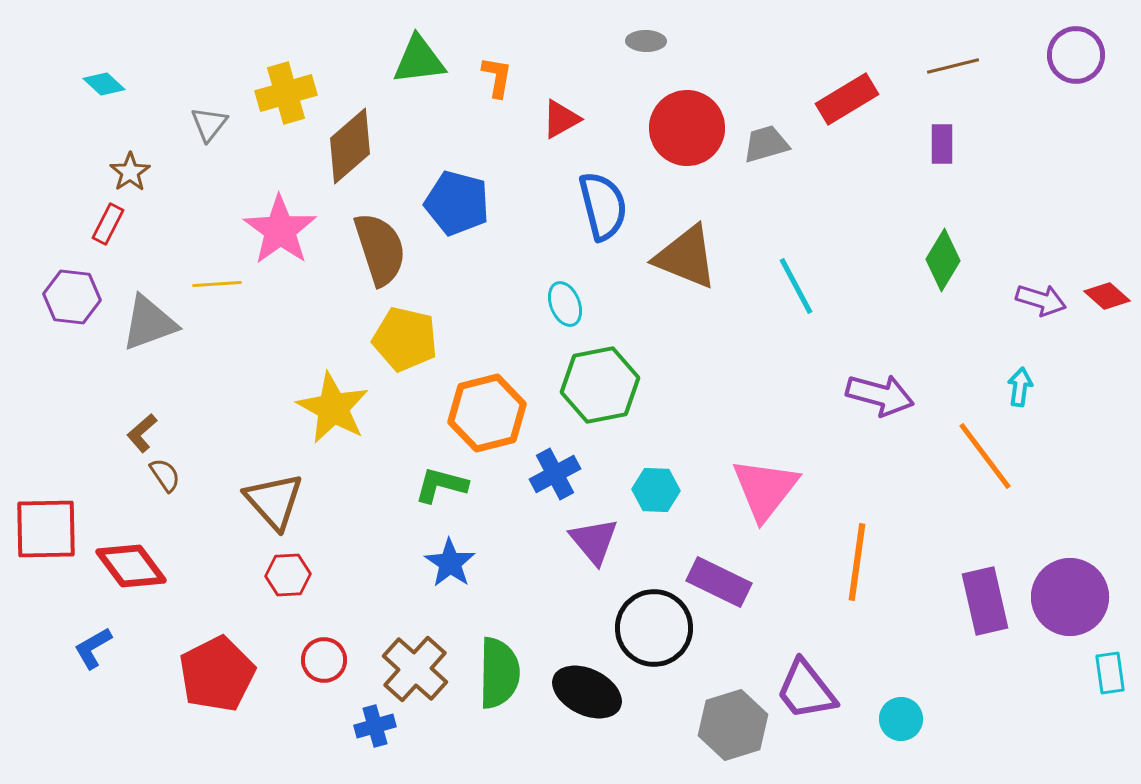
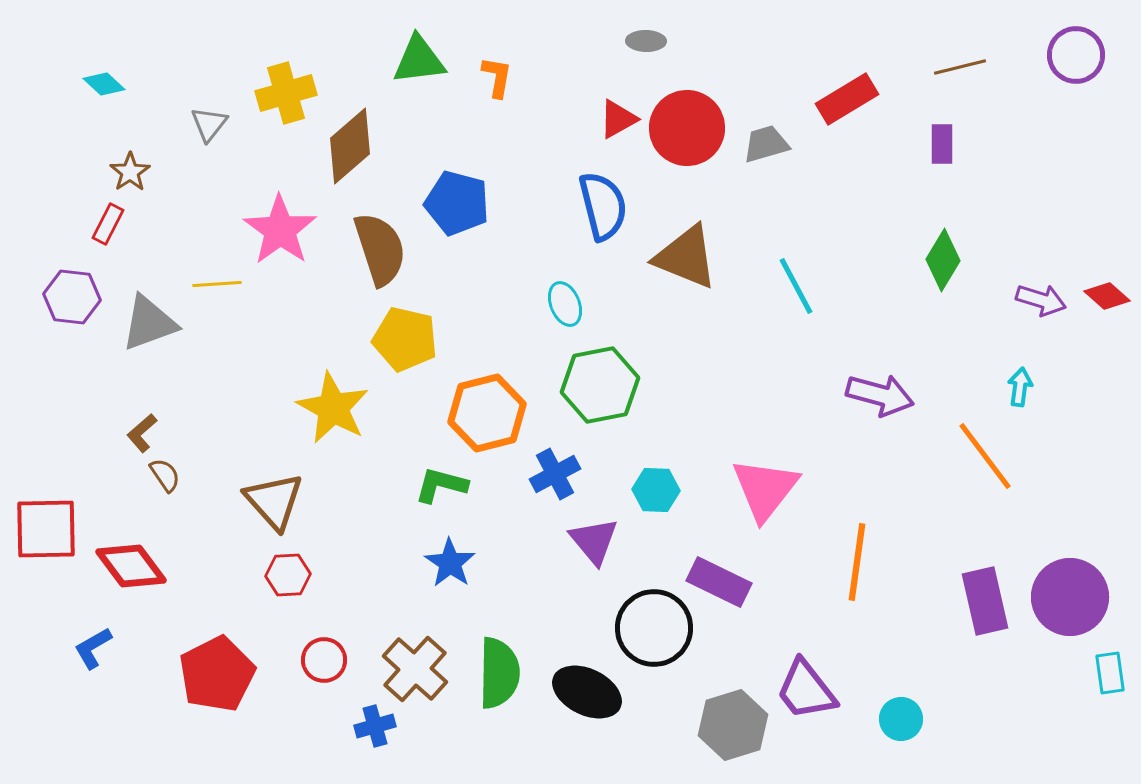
brown line at (953, 66): moved 7 px right, 1 px down
red triangle at (561, 119): moved 57 px right
